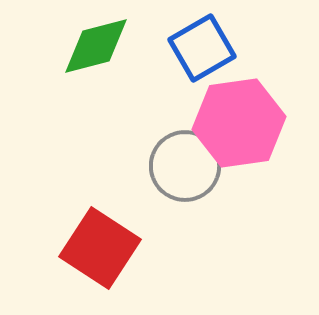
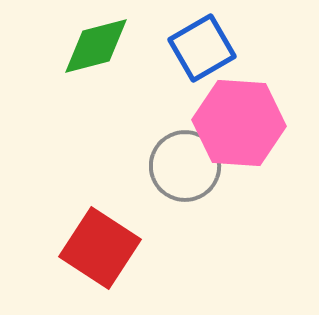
pink hexagon: rotated 12 degrees clockwise
